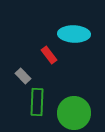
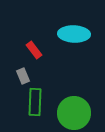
red rectangle: moved 15 px left, 5 px up
gray rectangle: rotated 21 degrees clockwise
green rectangle: moved 2 px left
